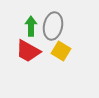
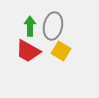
green arrow: moved 1 px left
